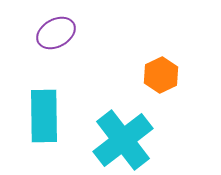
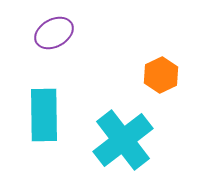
purple ellipse: moved 2 px left
cyan rectangle: moved 1 px up
